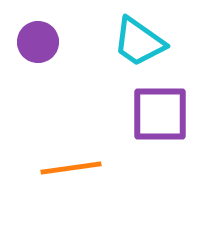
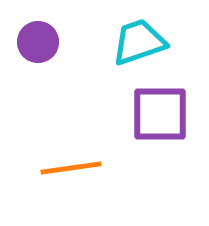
cyan trapezoid: rotated 126 degrees clockwise
